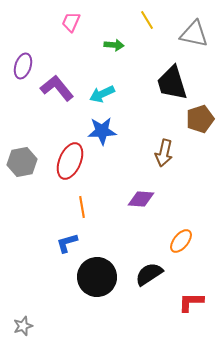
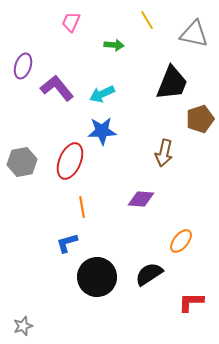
black trapezoid: rotated 141 degrees counterclockwise
